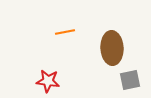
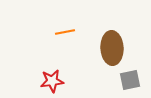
red star: moved 4 px right; rotated 15 degrees counterclockwise
